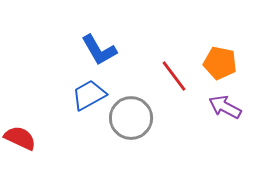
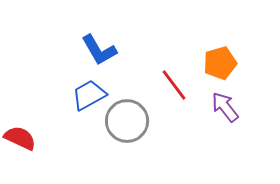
orange pentagon: rotated 28 degrees counterclockwise
red line: moved 9 px down
purple arrow: rotated 24 degrees clockwise
gray circle: moved 4 px left, 3 px down
